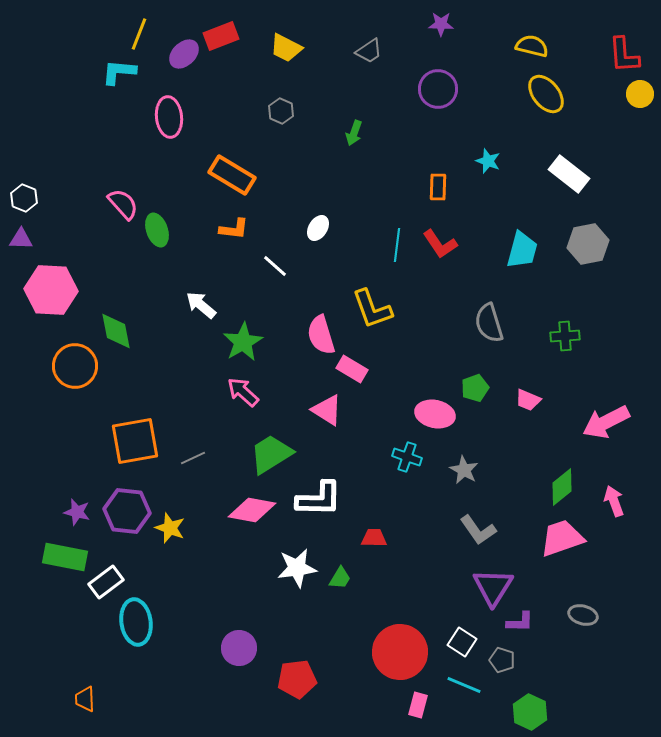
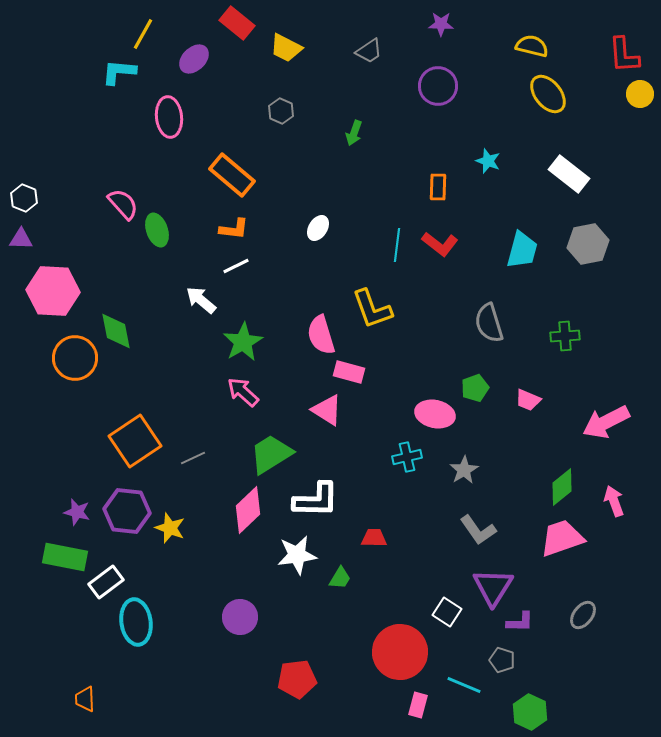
yellow line at (139, 34): moved 4 px right; rotated 8 degrees clockwise
red rectangle at (221, 36): moved 16 px right, 13 px up; rotated 60 degrees clockwise
purple ellipse at (184, 54): moved 10 px right, 5 px down
purple circle at (438, 89): moved 3 px up
yellow ellipse at (546, 94): moved 2 px right
orange rectangle at (232, 175): rotated 9 degrees clockwise
red L-shape at (440, 244): rotated 18 degrees counterclockwise
white line at (275, 266): moved 39 px left; rotated 68 degrees counterclockwise
pink hexagon at (51, 290): moved 2 px right, 1 px down
white arrow at (201, 305): moved 5 px up
orange circle at (75, 366): moved 8 px up
pink rectangle at (352, 369): moved 3 px left, 3 px down; rotated 16 degrees counterclockwise
orange square at (135, 441): rotated 24 degrees counterclockwise
cyan cross at (407, 457): rotated 32 degrees counterclockwise
gray star at (464, 470): rotated 12 degrees clockwise
white L-shape at (319, 499): moved 3 px left, 1 px down
pink diamond at (252, 510): moved 4 px left; rotated 54 degrees counterclockwise
white star at (297, 568): moved 13 px up
gray ellipse at (583, 615): rotated 68 degrees counterclockwise
white square at (462, 642): moved 15 px left, 30 px up
purple circle at (239, 648): moved 1 px right, 31 px up
